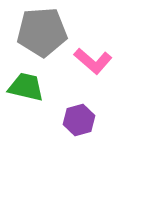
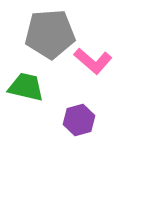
gray pentagon: moved 8 px right, 2 px down
